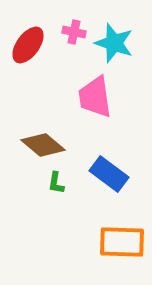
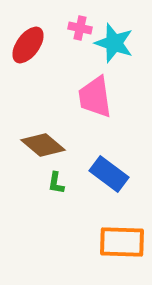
pink cross: moved 6 px right, 4 px up
